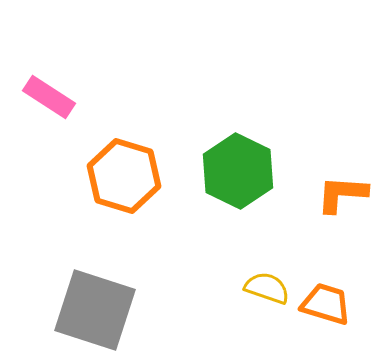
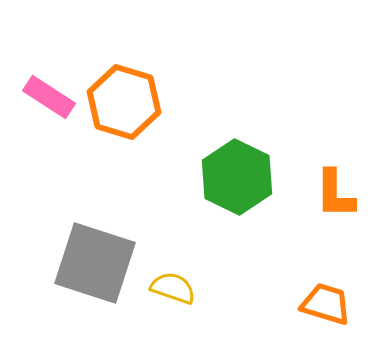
green hexagon: moved 1 px left, 6 px down
orange hexagon: moved 74 px up
orange L-shape: moved 7 px left; rotated 94 degrees counterclockwise
yellow semicircle: moved 94 px left
gray square: moved 47 px up
